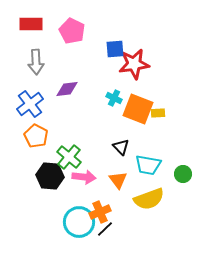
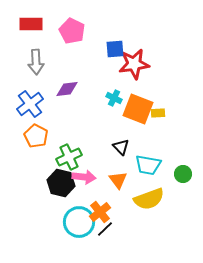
green cross: rotated 25 degrees clockwise
black hexagon: moved 11 px right, 7 px down; rotated 8 degrees clockwise
orange cross: rotated 15 degrees counterclockwise
